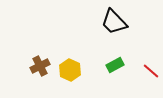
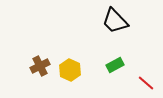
black trapezoid: moved 1 px right, 1 px up
red line: moved 5 px left, 12 px down
